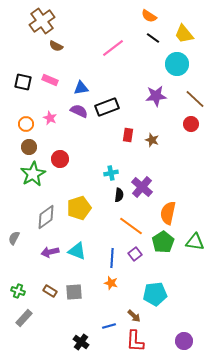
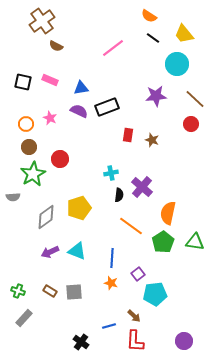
gray semicircle at (14, 238): moved 1 px left, 41 px up; rotated 120 degrees counterclockwise
purple arrow at (50, 252): rotated 12 degrees counterclockwise
purple square at (135, 254): moved 3 px right, 20 px down
